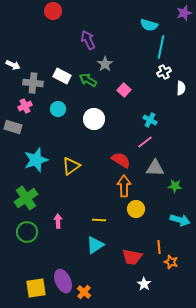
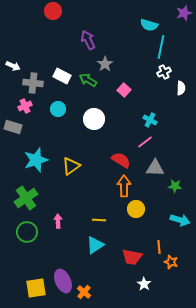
white arrow: moved 1 px down
